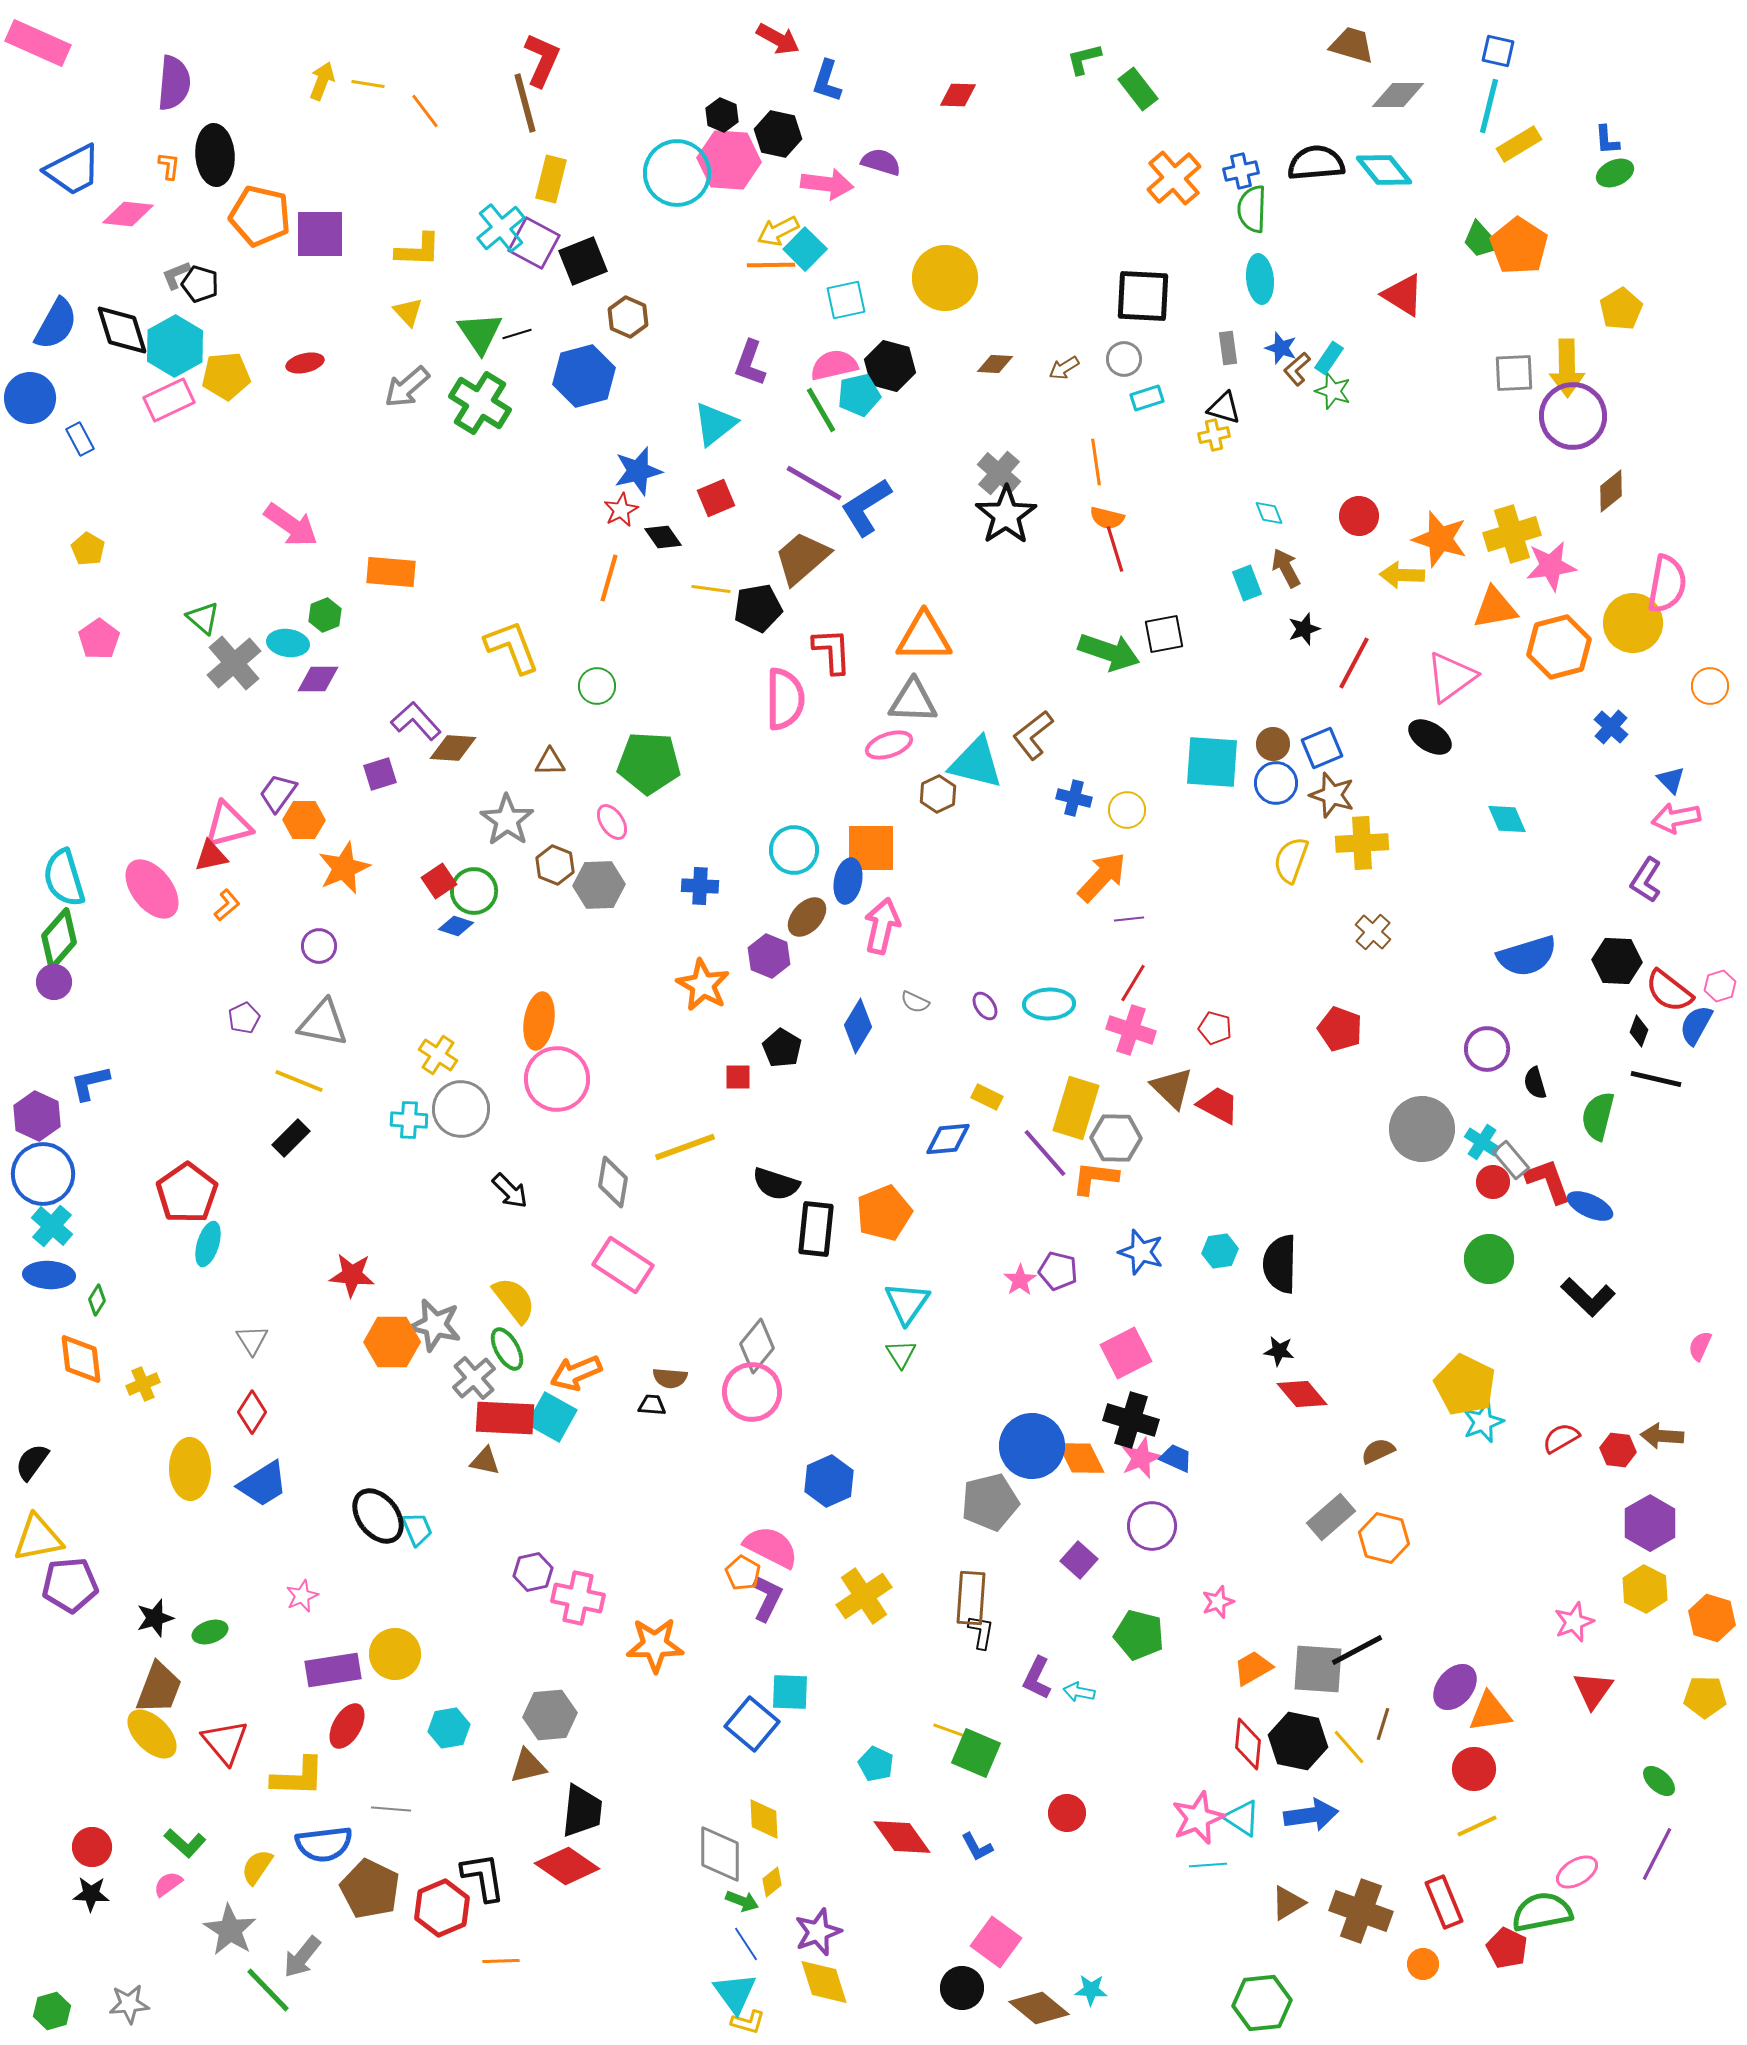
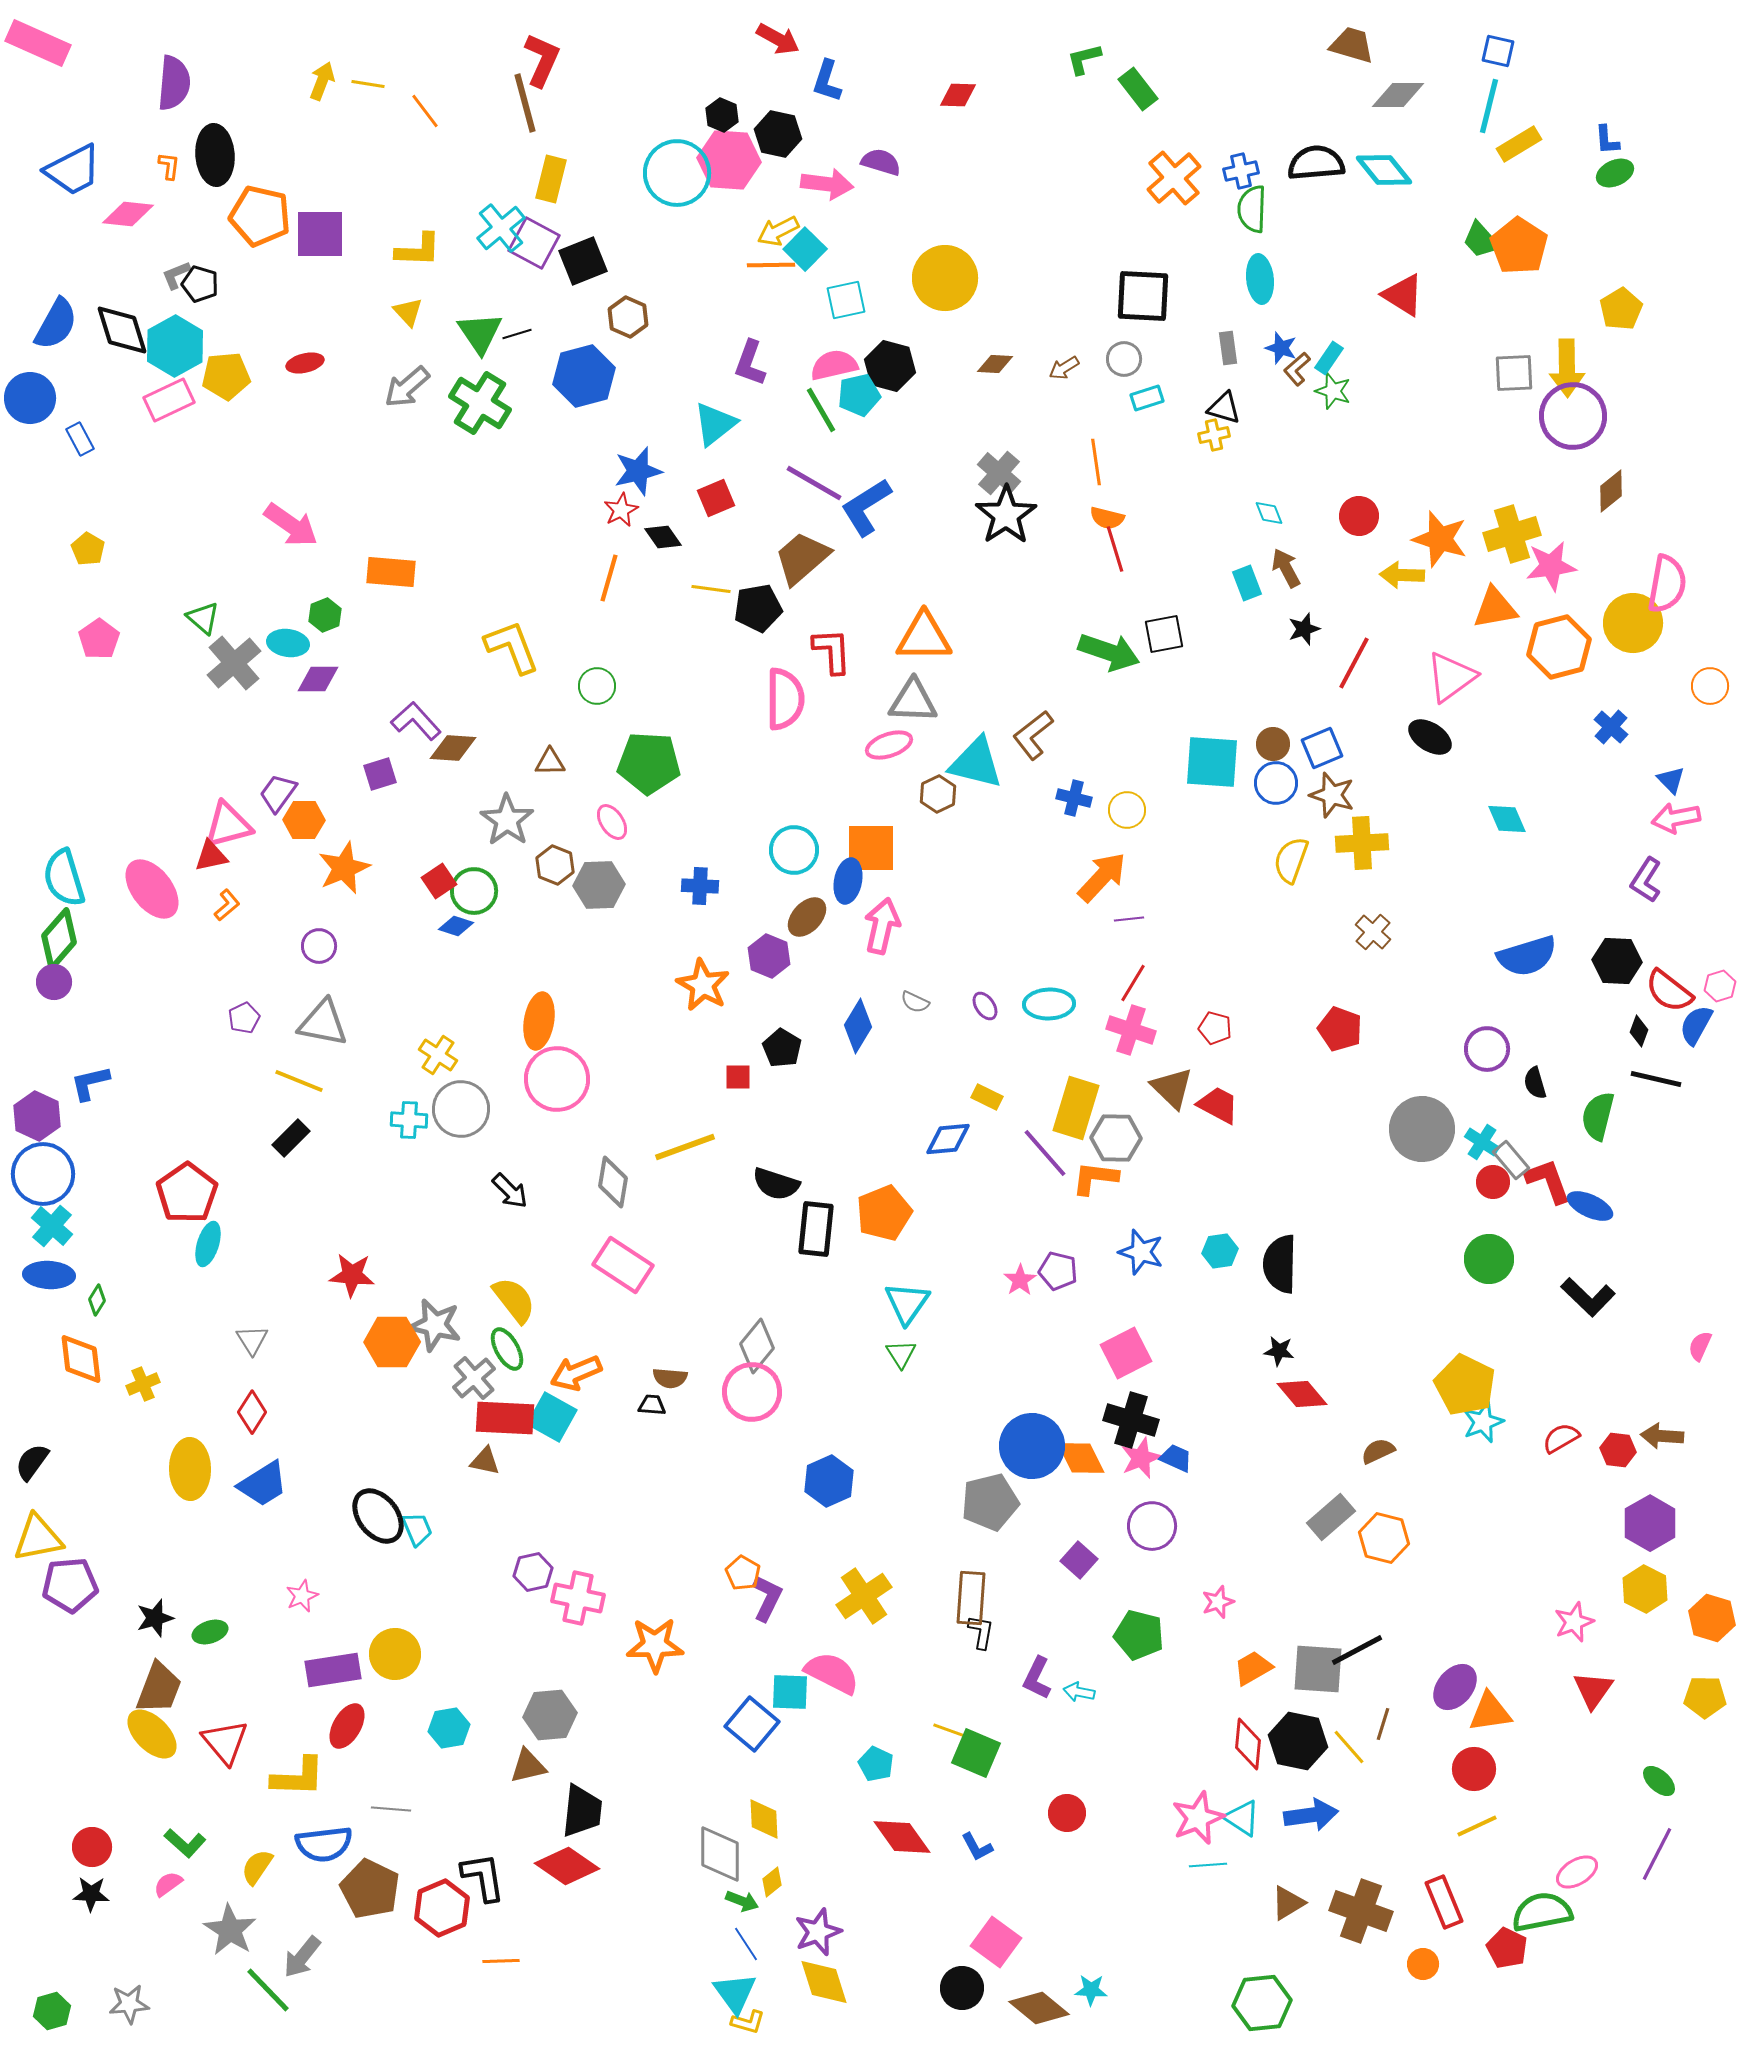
pink semicircle at (771, 1547): moved 61 px right, 126 px down
